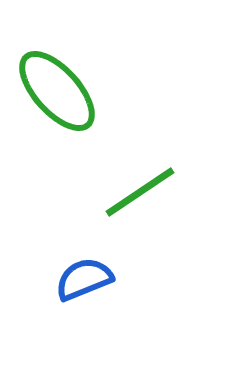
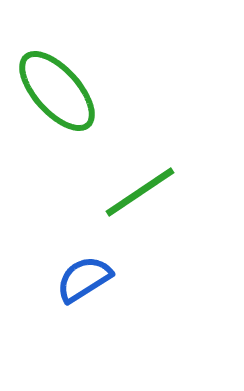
blue semicircle: rotated 10 degrees counterclockwise
